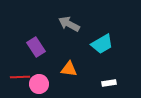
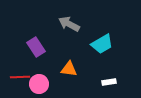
white rectangle: moved 1 px up
